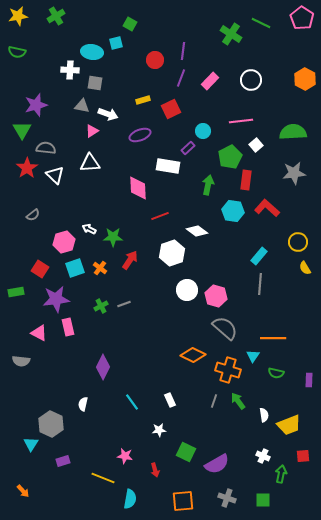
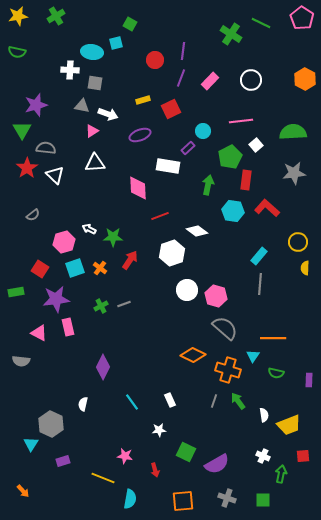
white triangle at (90, 163): moved 5 px right
yellow semicircle at (305, 268): rotated 32 degrees clockwise
